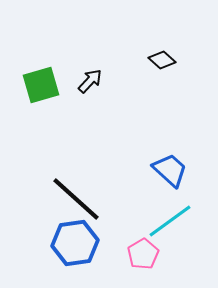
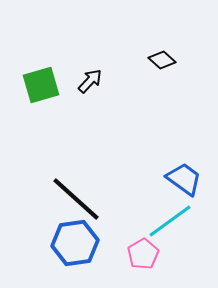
blue trapezoid: moved 14 px right, 9 px down; rotated 6 degrees counterclockwise
